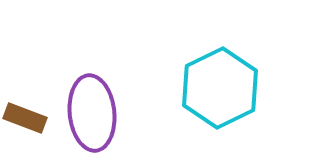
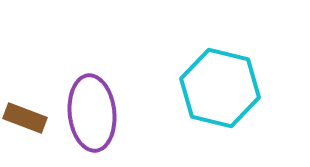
cyan hexagon: rotated 20 degrees counterclockwise
